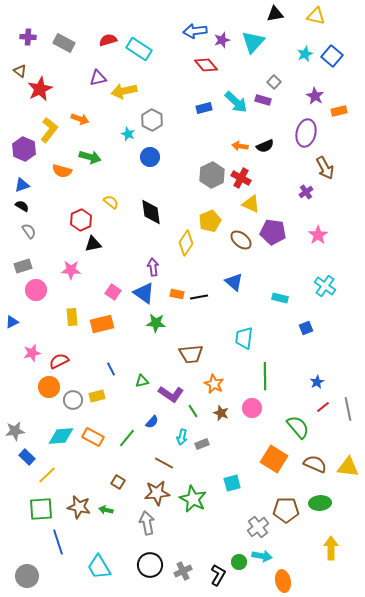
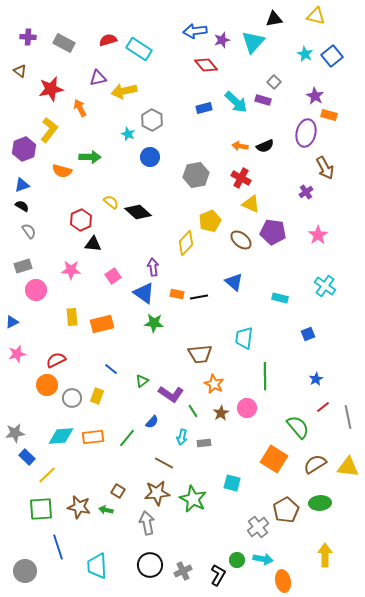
black triangle at (275, 14): moved 1 px left, 5 px down
cyan star at (305, 54): rotated 21 degrees counterclockwise
blue square at (332, 56): rotated 10 degrees clockwise
red star at (40, 89): moved 11 px right; rotated 15 degrees clockwise
orange rectangle at (339, 111): moved 10 px left, 4 px down; rotated 28 degrees clockwise
orange arrow at (80, 119): moved 11 px up; rotated 138 degrees counterclockwise
purple hexagon at (24, 149): rotated 15 degrees clockwise
green arrow at (90, 157): rotated 15 degrees counterclockwise
gray hexagon at (212, 175): moved 16 px left; rotated 15 degrees clockwise
black diamond at (151, 212): moved 13 px left; rotated 40 degrees counterclockwise
yellow diamond at (186, 243): rotated 10 degrees clockwise
black triangle at (93, 244): rotated 18 degrees clockwise
pink square at (113, 292): moved 16 px up; rotated 21 degrees clockwise
green star at (156, 323): moved 2 px left
blue square at (306, 328): moved 2 px right, 6 px down
pink star at (32, 353): moved 15 px left, 1 px down
brown trapezoid at (191, 354): moved 9 px right
red semicircle at (59, 361): moved 3 px left, 1 px up
blue line at (111, 369): rotated 24 degrees counterclockwise
green triangle at (142, 381): rotated 24 degrees counterclockwise
blue star at (317, 382): moved 1 px left, 3 px up
orange circle at (49, 387): moved 2 px left, 2 px up
yellow rectangle at (97, 396): rotated 56 degrees counterclockwise
gray circle at (73, 400): moved 1 px left, 2 px up
pink circle at (252, 408): moved 5 px left
gray line at (348, 409): moved 8 px down
brown star at (221, 413): rotated 21 degrees clockwise
gray star at (15, 431): moved 2 px down
orange rectangle at (93, 437): rotated 35 degrees counterclockwise
gray rectangle at (202, 444): moved 2 px right, 1 px up; rotated 16 degrees clockwise
brown semicircle at (315, 464): rotated 55 degrees counterclockwise
brown square at (118, 482): moved 9 px down
cyan square at (232, 483): rotated 30 degrees clockwise
brown pentagon at (286, 510): rotated 30 degrees counterclockwise
blue line at (58, 542): moved 5 px down
yellow arrow at (331, 548): moved 6 px left, 7 px down
cyan arrow at (262, 556): moved 1 px right, 3 px down
green circle at (239, 562): moved 2 px left, 2 px up
cyan trapezoid at (99, 567): moved 2 px left, 1 px up; rotated 28 degrees clockwise
gray circle at (27, 576): moved 2 px left, 5 px up
